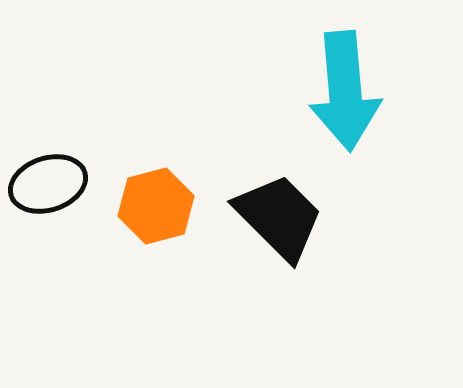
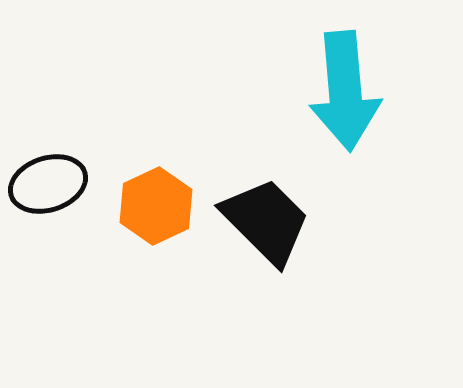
orange hexagon: rotated 10 degrees counterclockwise
black trapezoid: moved 13 px left, 4 px down
